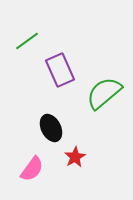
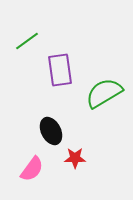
purple rectangle: rotated 16 degrees clockwise
green semicircle: rotated 9 degrees clockwise
black ellipse: moved 3 px down
red star: moved 1 px down; rotated 30 degrees clockwise
